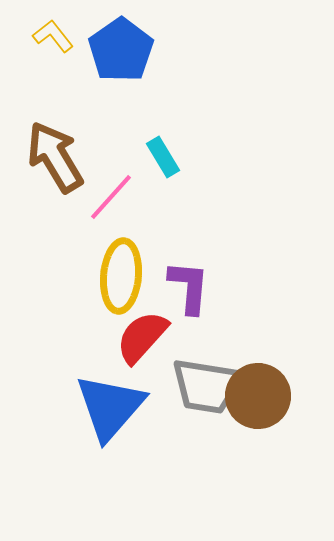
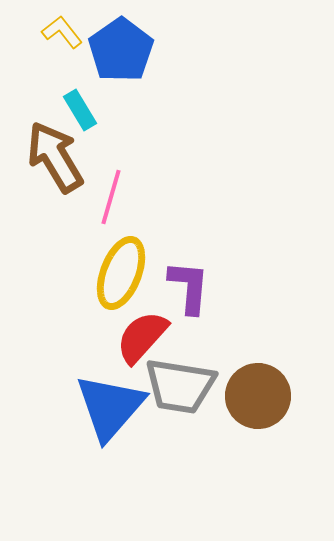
yellow L-shape: moved 9 px right, 4 px up
cyan rectangle: moved 83 px left, 47 px up
pink line: rotated 26 degrees counterclockwise
yellow ellipse: moved 3 px up; rotated 16 degrees clockwise
gray trapezoid: moved 27 px left
